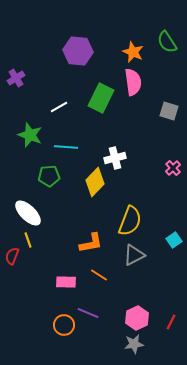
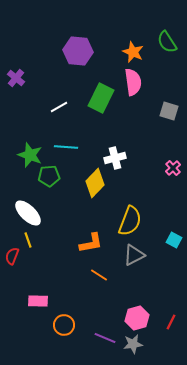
purple cross: rotated 18 degrees counterclockwise
green star: moved 20 px down
yellow diamond: moved 1 px down
cyan square: rotated 28 degrees counterclockwise
pink rectangle: moved 28 px left, 19 px down
purple line: moved 17 px right, 25 px down
pink hexagon: rotated 10 degrees clockwise
gray star: moved 1 px left
